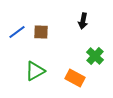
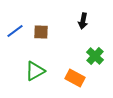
blue line: moved 2 px left, 1 px up
